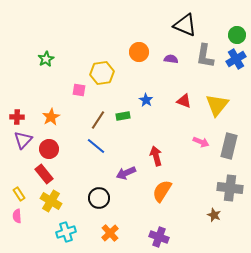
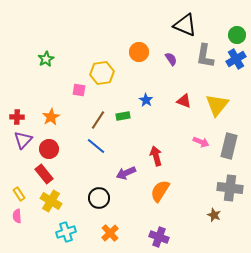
purple semicircle: rotated 48 degrees clockwise
orange semicircle: moved 2 px left
